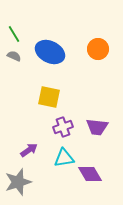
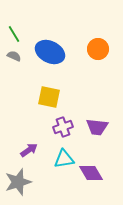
cyan triangle: moved 1 px down
purple diamond: moved 1 px right, 1 px up
